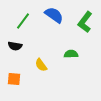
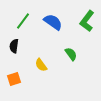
blue semicircle: moved 1 px left, 7 px down
green L-shape: moved 2 px right, 1 px up
black semicircle: moved 1 px left; rotated 88 degrees clockwise
green semicircle: rotated 56 degrees clockwise
orange square: rotated 24 degrees counterclockwise
